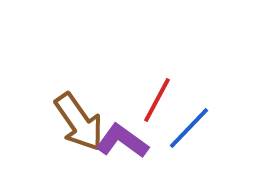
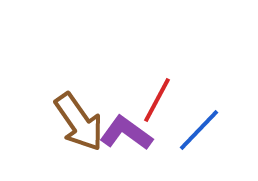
blue line: moved 10 px right, 2 px down
purple L-shape: moved 4 px right, 8 px up
